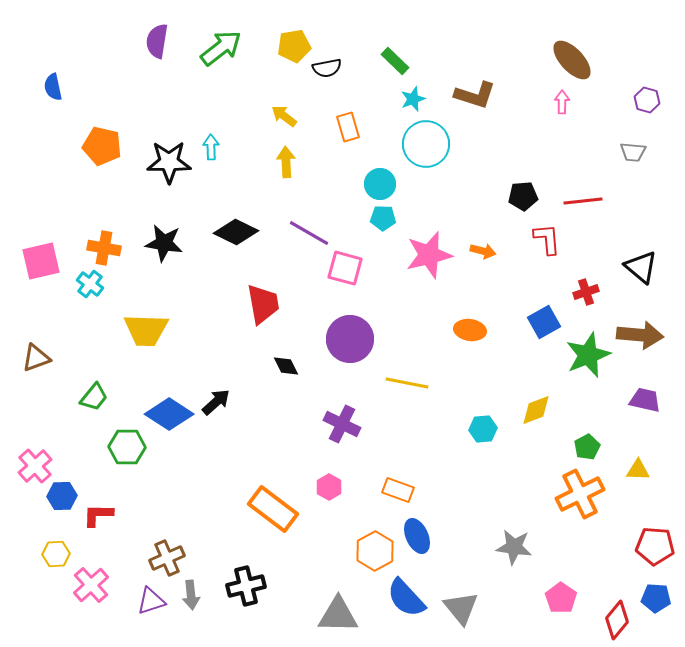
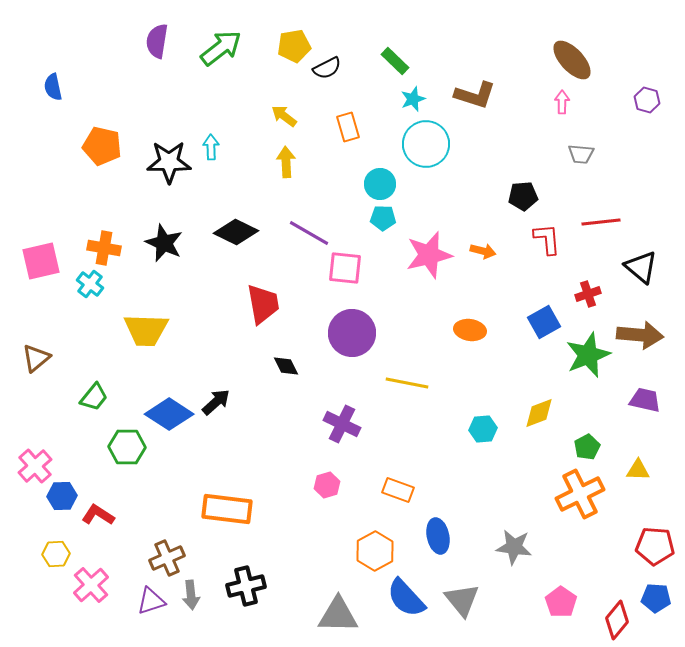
black semicircle at (327, 68): rotated 16 degrees counterclockwise
gray trapezoid at (633, 152): moved 52 px left, 2 px down
red line at (583, 201): moved 18 px right, 21 px down
black star at (164, 243): rotated 15 degrees clockwise
pink square at (345, 268): rotated 9 degrees counterclockwise
red cross at (586, 292): moved 2 px right, 2 px down
purple circle at (350, 339): moved 2 px right, 6 px up
brown triangle at (36, 358): rotated 20 degrees counterclockwise
yellow diamond at (536, 410): moved 3 px right, 3 px down
pink hexagon at (329, 487): moved 2 px left, 2 px up; rotated 15 degrees clockwise
orange rectangle at (273, 509): moved 46 px left; rotated 30 degrees counterclockwise
red L-shape at (98, 515): rotated 32 degrees clockwise
blue ellipse at (417, 536): moved 21 px right; rotated 12 degrees clockwise
pink pentagon at (561, 598): moved 4 px down
gray triangle at (461, 608): moved 1 px right, 8 px up
